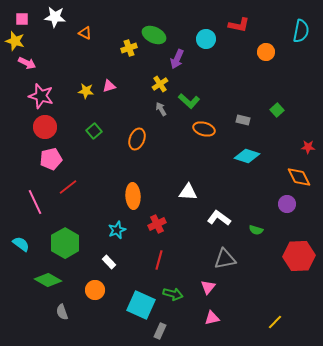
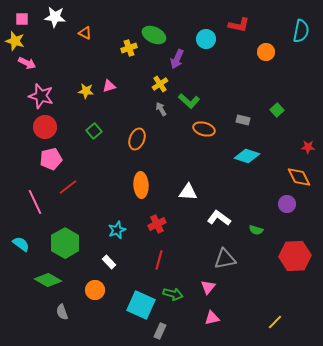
orange ellipse at (133, 196): moved 8 px right, 11 px up
red hexagon at (299, 256): moved 4 px left
